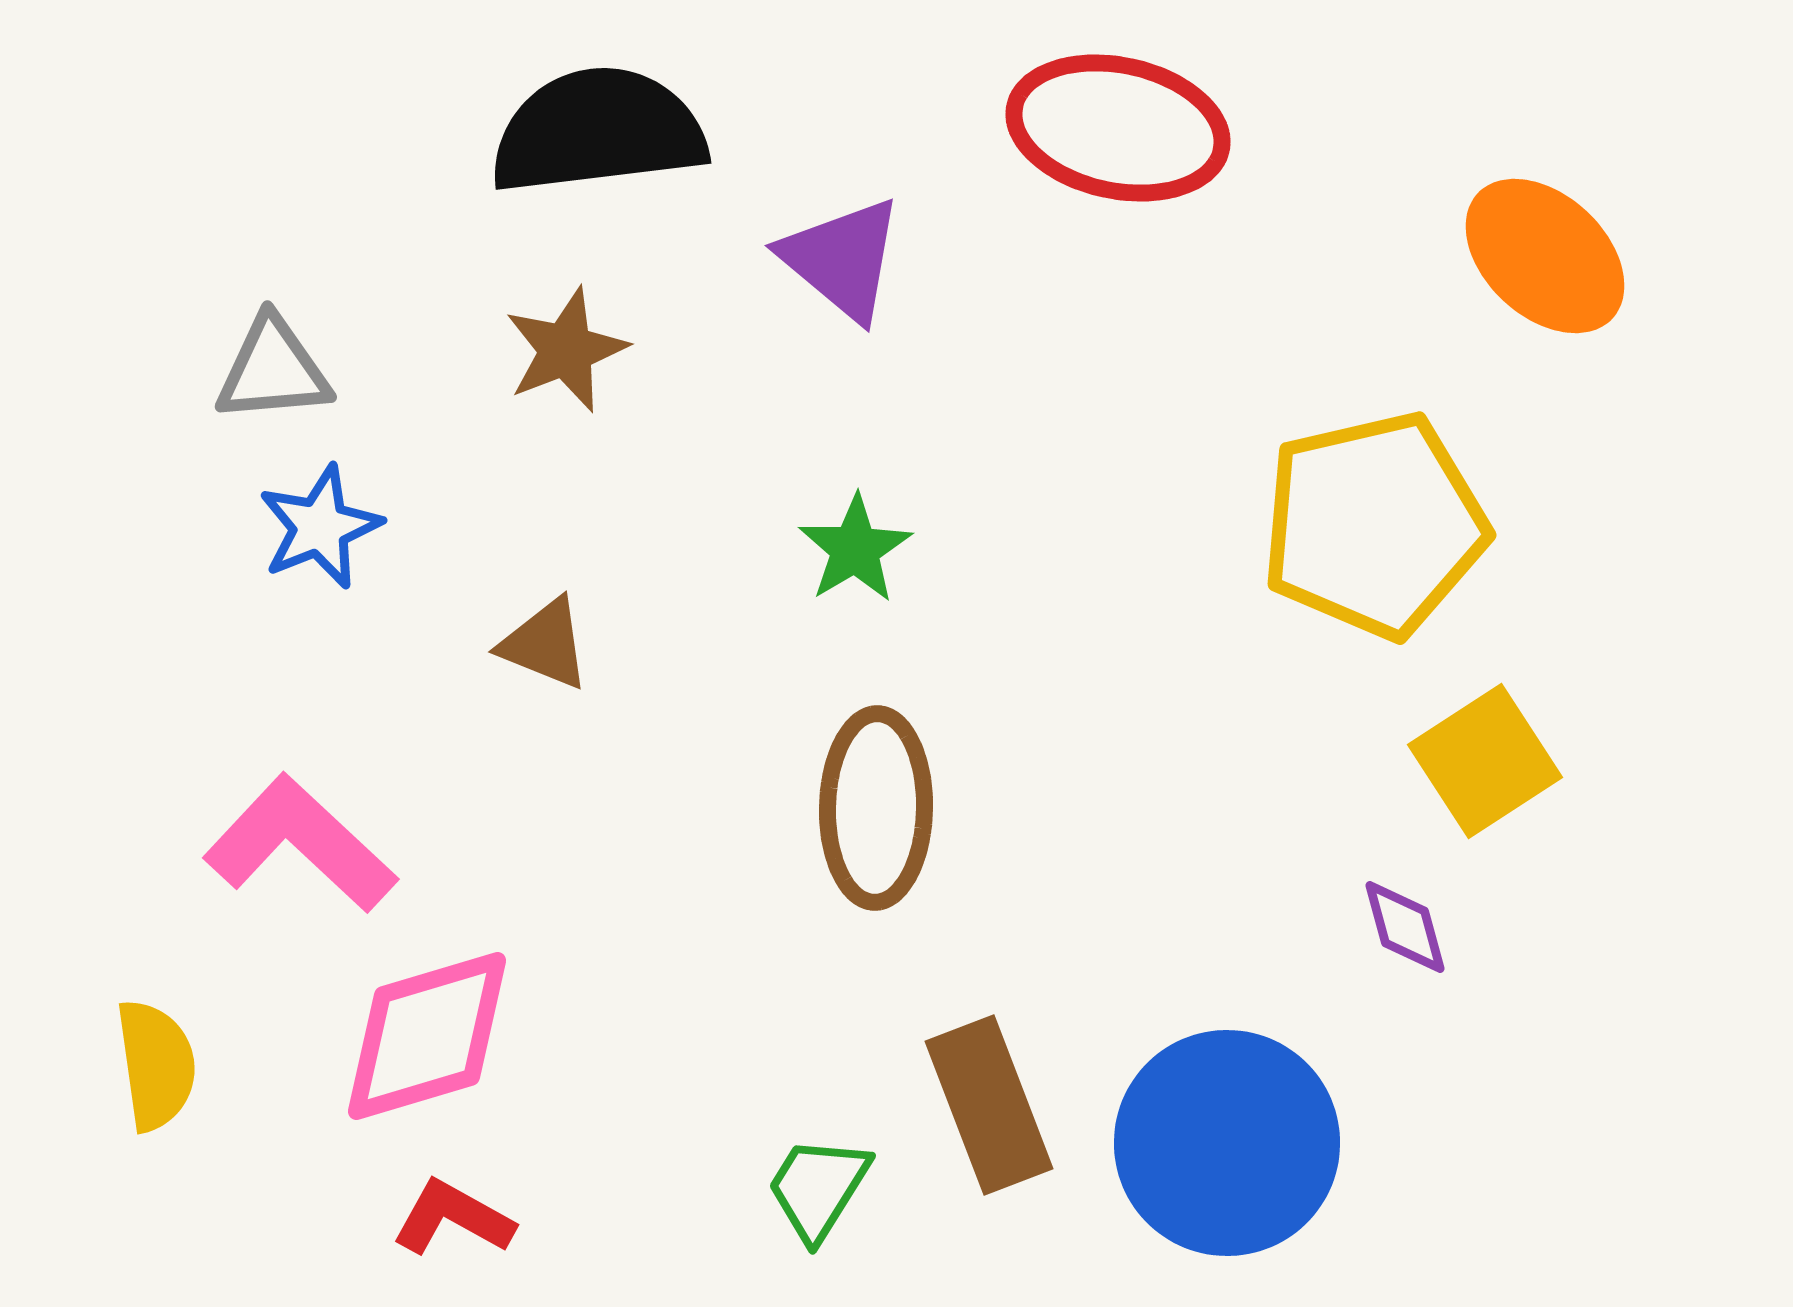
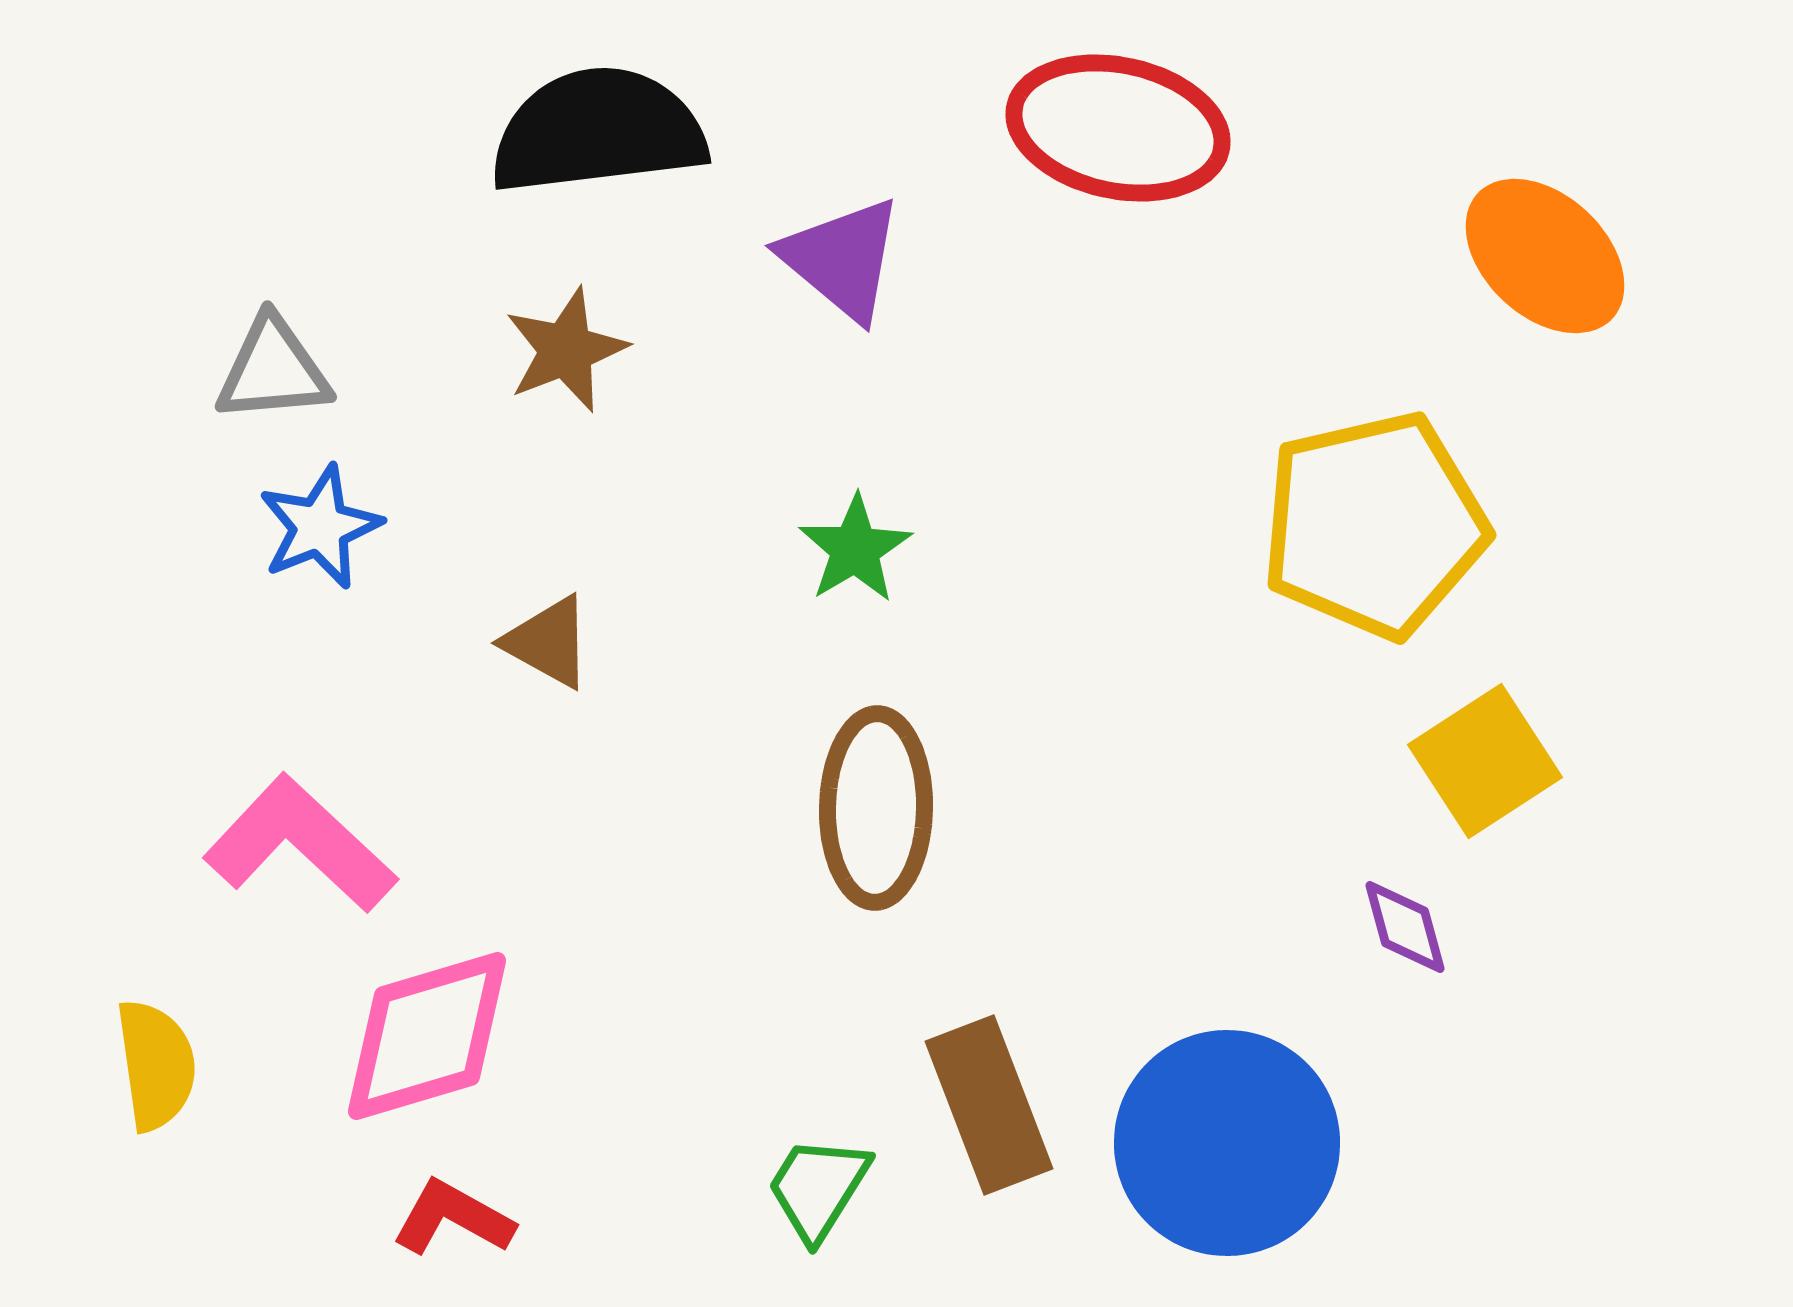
brown triangle: moved 3 px right, 2 px up; rotated 7 degrees clockwise
